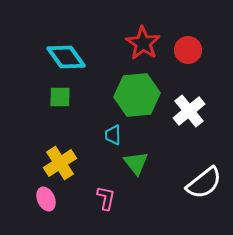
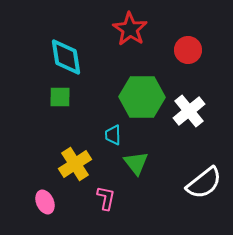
red star: moved 13 px left, 14 px up
cyan diamond: rotated 27 degrees clockwise
green hexagon: moved 5 px right, 2 px down; rotated 6 degrees clockwise
yellow cross: moved 15 px right, 1 px down
pink ellipse: moved 1 px left, 3 px down
